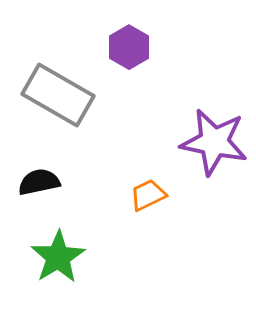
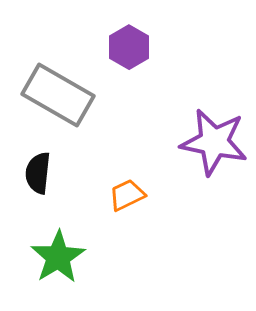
black semicircle: moved 1 px left, 9 px up; rotated 72 degrees counterclockwise
orange trapezoid: moved 21 px left
